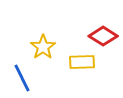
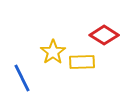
red diamond: moved 1 px right, 1 px up
yellow star: moved 10 px right, 5 px down
